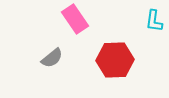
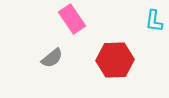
pink rectangle: moved 3 px left
